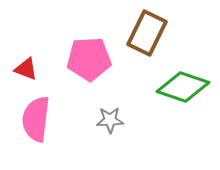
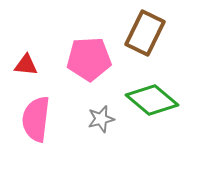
brown rectangle: moved 2 px left
red triangle: moved 4 px up; rotated 15 degrees counterclockwise
green diamond: moved 31 px left, 13 px down; rotated 21 degrees clockwise
gray star: moved 9 px left, 1 px up; rotated 12 degrees counterclockwise
